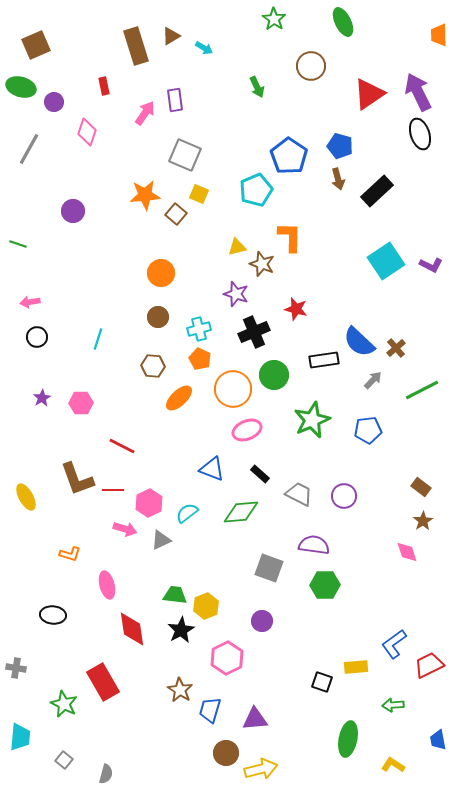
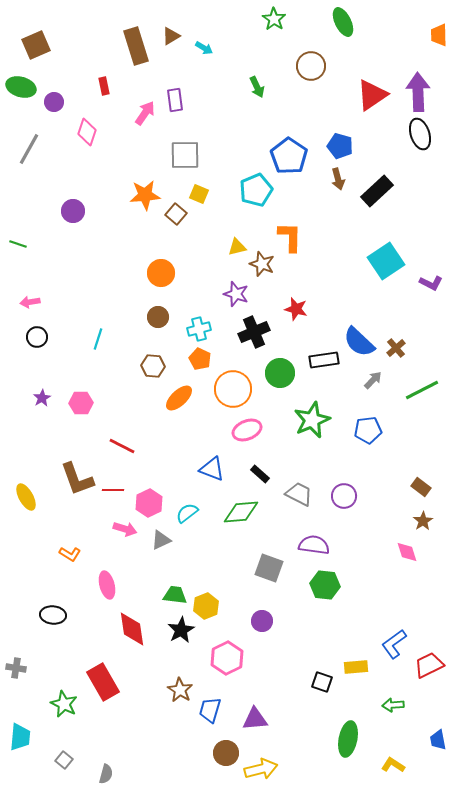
purple arrow at (418, 92): rotated 24 degrees clockwise
red triangle at (369, 94): moved 3 px right, 1 px down
gray square at (185, 155): rotated 24 degrees counterclockwise
purple L-shape at (431, 265): moved 18 px down
green circle at (274, 375): moved 6 px right, 2 px up
orange L-shape at (70, 554): rotated 15 degrees clockwise
green hexagon at (325, 585): rotated 8 degrees clockwise
